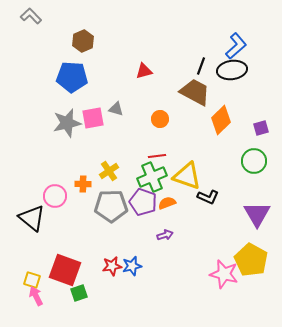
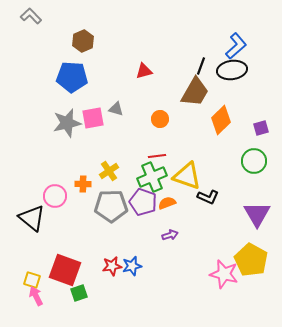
brown trapezoid: rotated 92 degrees clockwise
purple arrow: moved 5 px right
